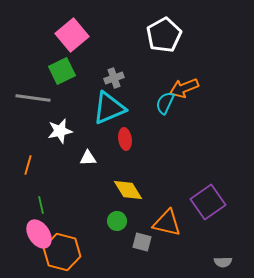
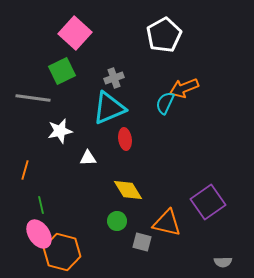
pink square: moved 3 px right, 2 px up; rotated 8 degrees counterclockwise
orange line: moved 3 px left, 5 px down
